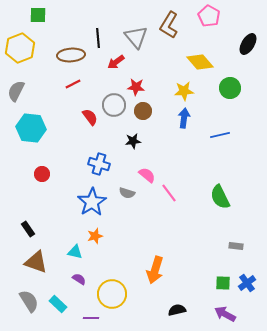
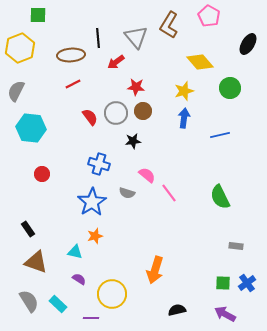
yellow star at (184, 91): rotated 12 degrees counterclockwise
gray circle at (114, 105): moved 2 px right, 8 px down
